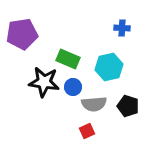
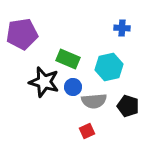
black star: rotated 8 degrees clockwise
gray semicircle: moved 3 px up
